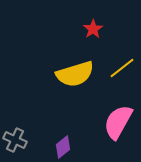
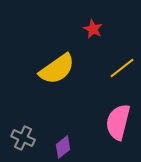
red star: rotated 12 degrees counterclockwise
yellow semicircle: moved 18 px left, 5 px up; rotated 18 degrees counterclockwise
pink semicircle: rotated 15 degrees counterclockwise
gray cross: moved 8 px right, 2 px up
